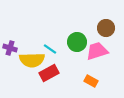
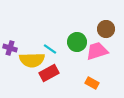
brown circle: moved 1 px down
orange rectangle: moved 1 px right, 2 px down
